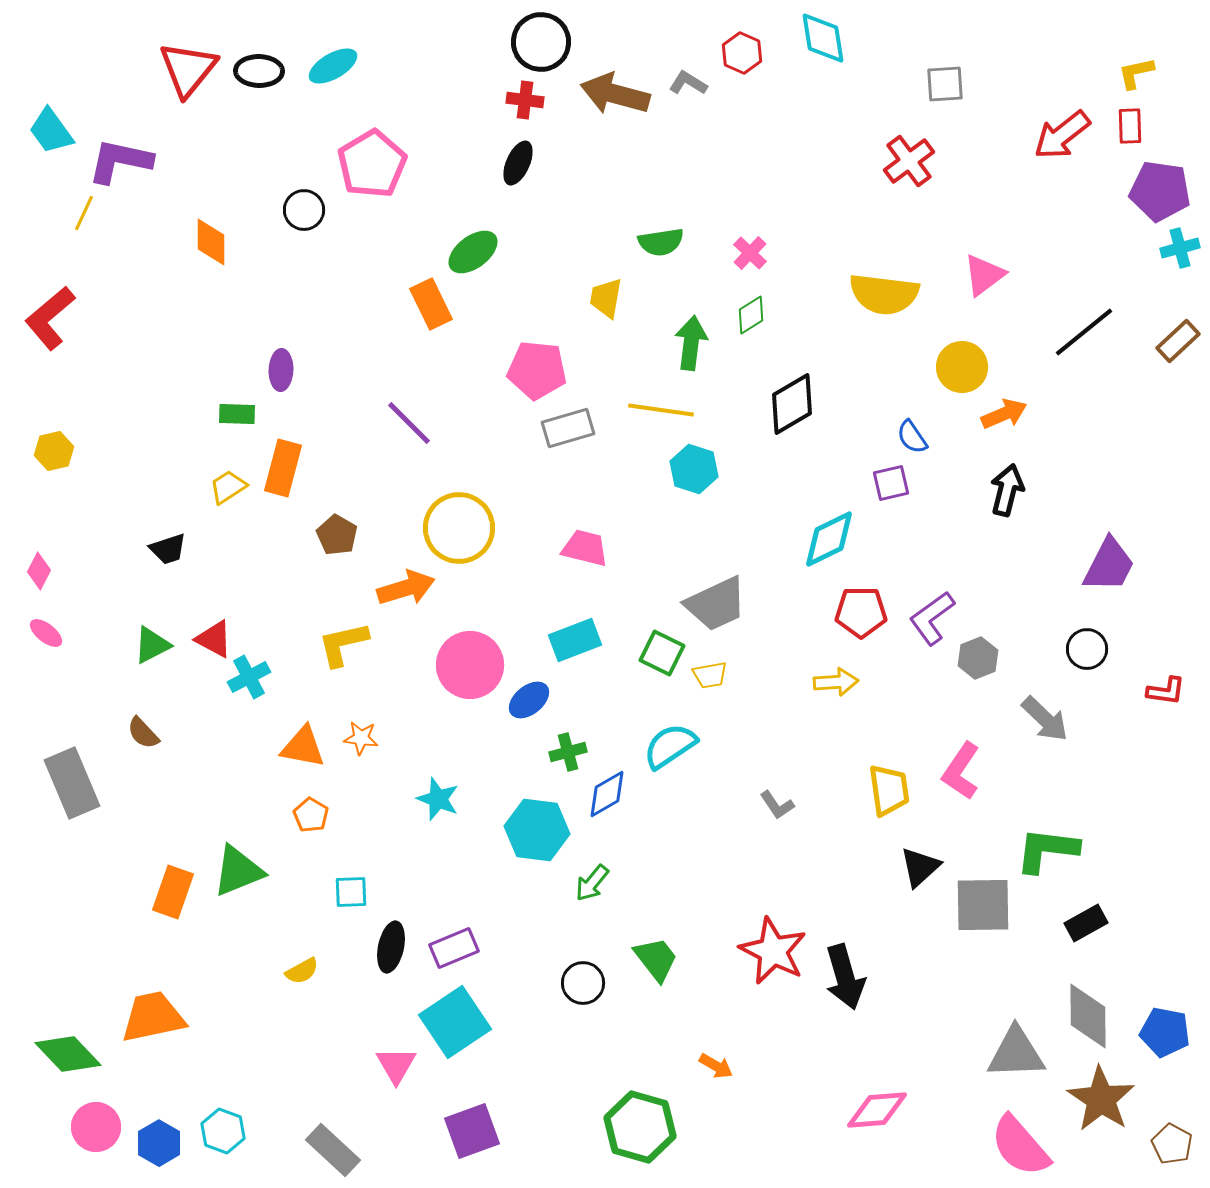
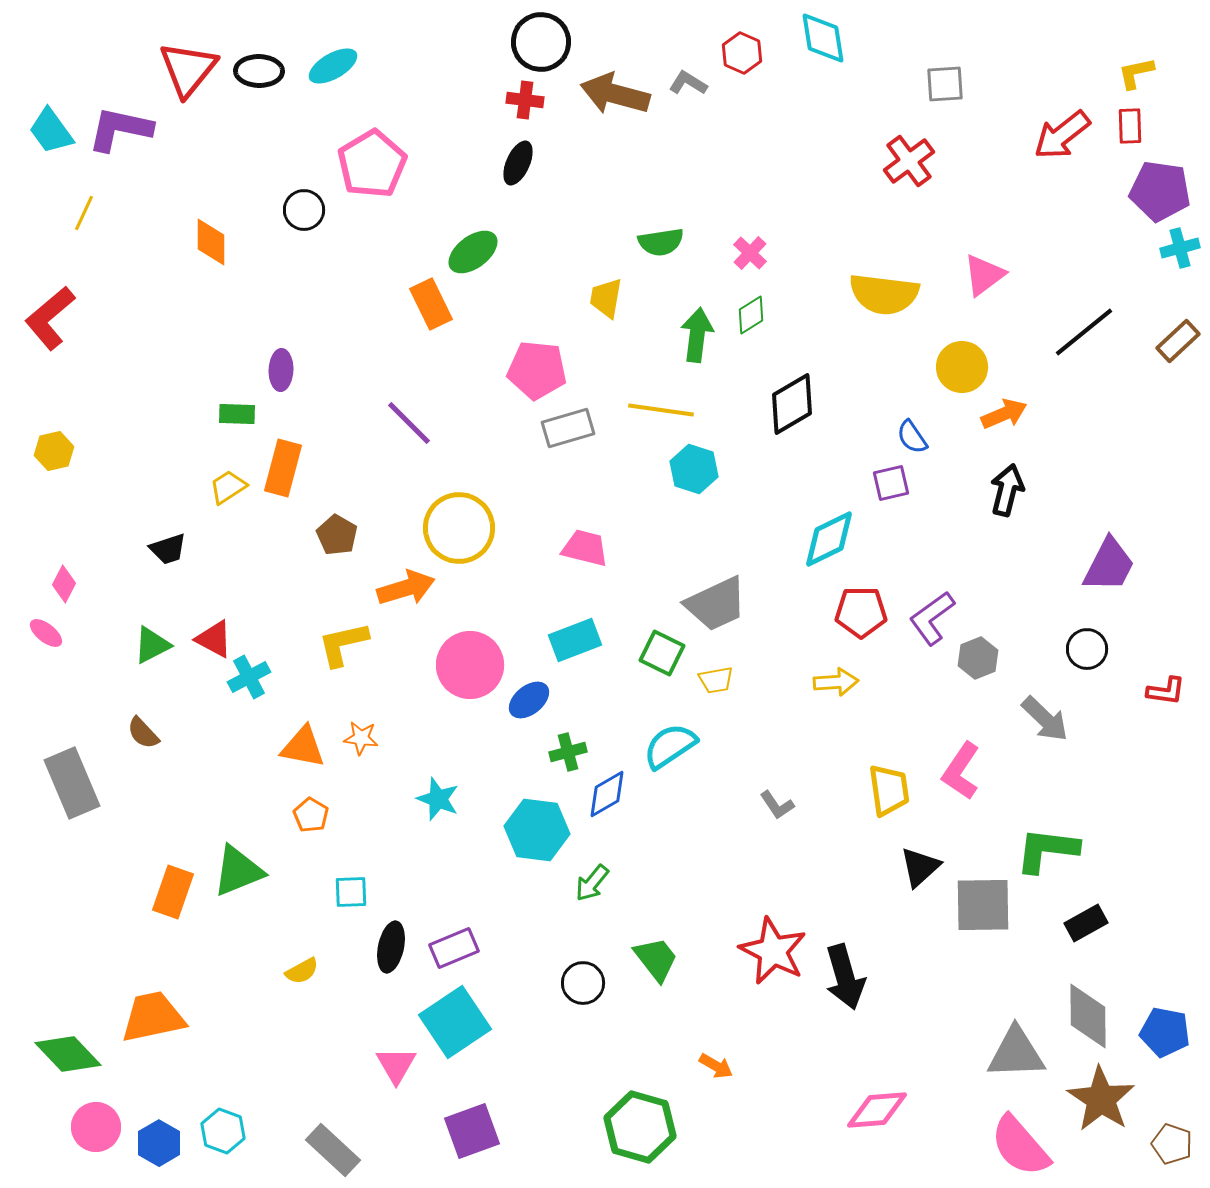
purple L-shape at (120, 161): moved 32 px up
green arrow at (691, 343): moved 6 px right, 8 px up
pink diamond at (39, 571): moved 25 px right, 13 px down
yellow trapezoid at (710, 675): moved 6 px right, 5 px down
brown pentagon at (1172, 1144): rotated 9 degrees counterclockwise
